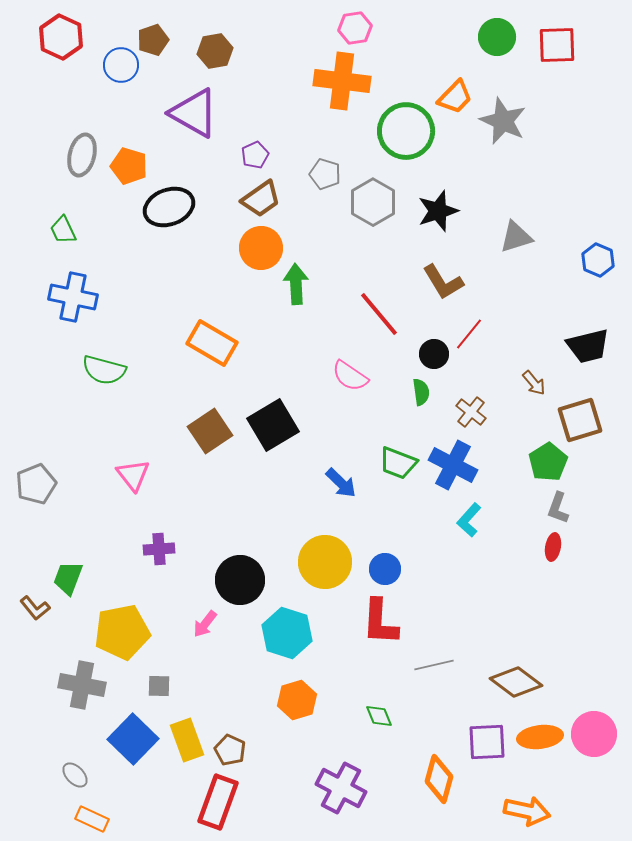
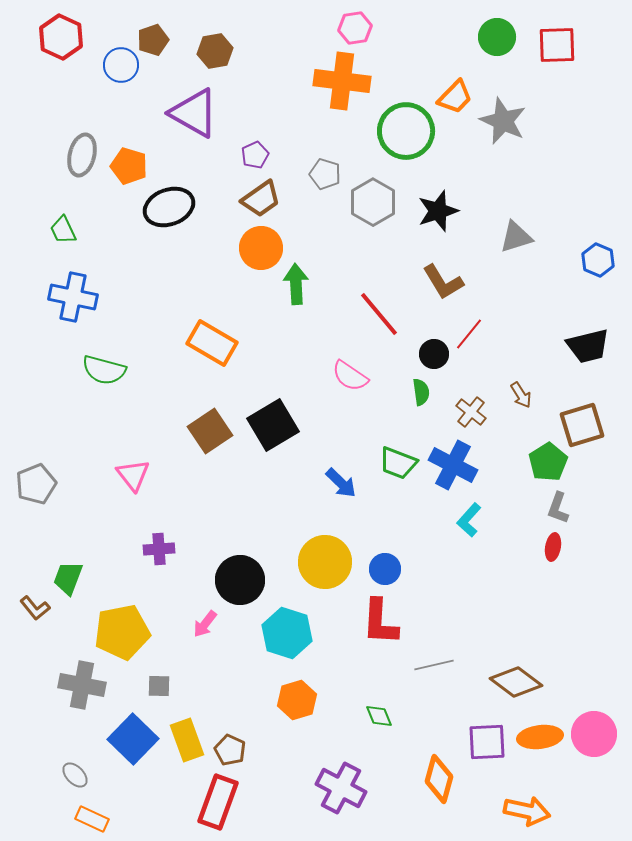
brown arrow at (534, 383): moved 13 px left, 12 px down; rotated 8 degrees clockwise
brown square at (580, 420): moved 2 px right, 5 px down
